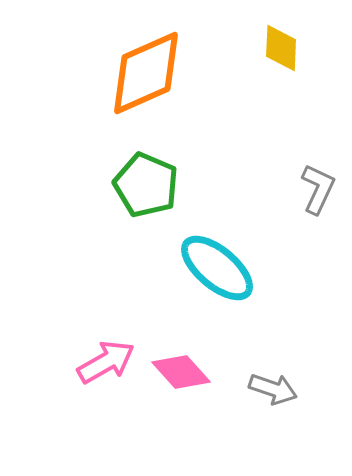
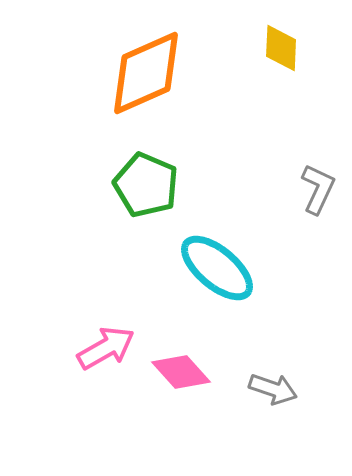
pink arrow: moved 14 px up
